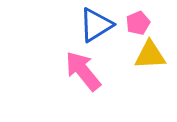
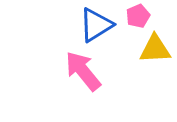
pink pentagon: moved 7 px up
yellow triangle: moved 5 px right, 6 px up
